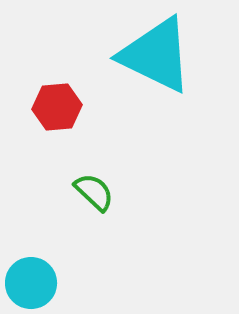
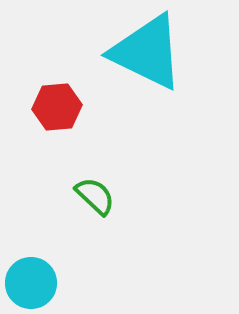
cyan triangle: moved 9 px left, 3 px up
green semicircle: moved 1 px right, 4 px down
